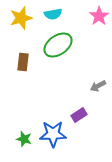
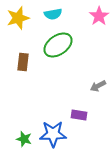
yellow star: moved 3 px left
purple rectangle: rotated 42 degrees clockwise
